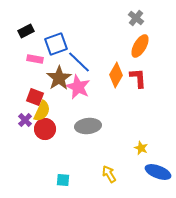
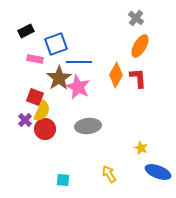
blue line: rotated 45 degrees counterclockwise
